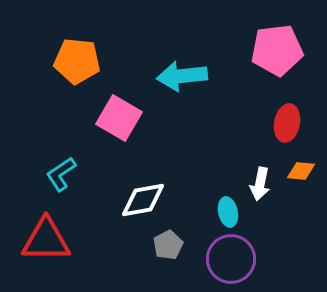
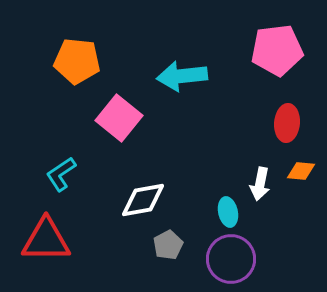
pink square: rotated 9 degrees clockwise
red ellipse: rotated 6 degrees counterclockwise
